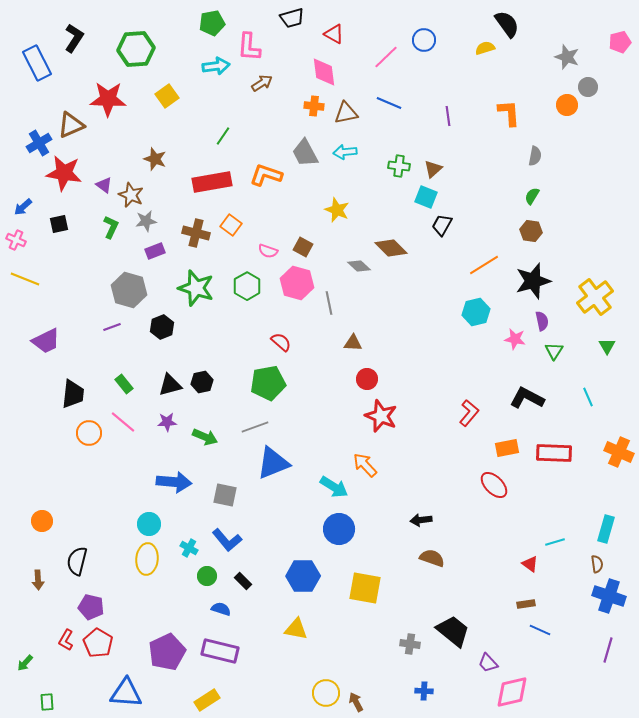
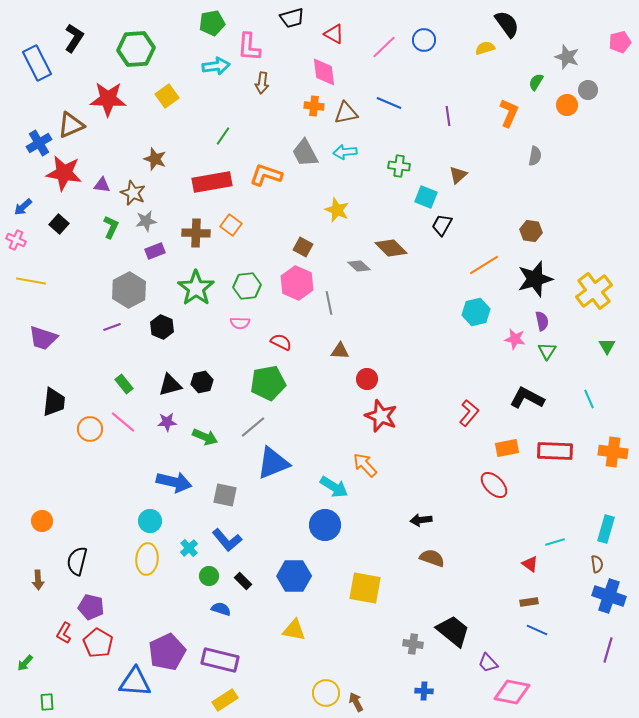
pink line at (386, 57): moved 2 px left, 10 px up
brown arrow at (262, 83): rotated 130 degrees clockwise
gray circle at (588, 87): moved 3 px down
orange L-shape at (509, 113): rotated 28 degrees clockwise
brown triangle at (433, 169): moved 25 px right, 6 px down
purple triangle at (104, 185): moved 2 px left; rotated 30 degrees counterclockwise
brown star at (131, 195): moved 2 px right, 2 px up
green semicircle at (532, 196): moved 4 px right, 114 px up
black square at (59, 224): rotated 36 degrees counterclockwise
brown cross at (196, 233): rotated 12 degrees counterclockwise
pink semicircle at (268, 251): moved 28 px left, 72 px down; rotated 18 degrees counterclockwise
yellow line at (25, 279): moved 6 px right, 2 px down; rotated 12 degrees counterclockwise
black star at (533, 281): moved 2 px right, 2 px up
pink hexagon at (297, 283): rotated 8 degrees clockwise
green hexagon at (247, 286): rotated 24 degrees clockwise
green star at (196, 288): rotated 18 degrees clockwise
gray hexagon at (129, 290): rotated 16 degrees clockwise
yellow cross at (595, 297): moved 1 px left, 6 px up
black hexagon at (162, 327): rotated 15 degrees counterclockwise
purple trapezoid at (46, 341): moved 3 px left, 3 px up; rotated 44 degrees clockwise
red semicircle at (281, 342): rotated 15 degrees counterclockwise
brown triangle at (353, 343): moved 13 px left, 8 px down
green triangle at (554, 351): moved 7 px left
black trapezoid at (73, 394): moved 19 px left, 8 px down
cyan line at (588, 397): moved 1 px right, 2 px down
gray line at (255, 427): moved 2 px left; rotated 20 degrees counterclockwise
orange circle at (89, 433): moved 1 px right, 4 px up
orange cross at (619, 452): moved 6 px left; rotated 16 degrees counterclockwise
red rectangle at (554, 453): moved 1 px right, 2 px up
blue arrow at (174, 482): rotated 8 degrees clockwise
cyan circle at (149, 524): moved 1 px right, 3 px up
blue circle at (339, 529): moved 14 px left, 4 px up
cyan cross at (189, 548): rotated 18 degrees clockwise
green circle at (207, 576): moved 2 px right
blue hexagon at (303, 576): moved 9 px left
brown rectangle at (526, 604): moved 3 px right, 2 px up
yellow triangle at (296, 629): moved 2 px left, 1 px down
blue line at (540, 630): moved 3 px left
red L-shape at (66, 640): moved 2 px left, 7 px up
gray cross at (410, 644): moved 3 px right
purple rectangle at (220, 651): moved 9 px down
pink diamond at (512, 692): rotated 24 degrees clockwise
blue triangle at (126, 693): moved 9 px right, 11 px up
yellow rectangle at (207, 700): moved 18 px right
